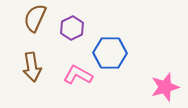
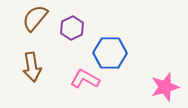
brown semicircle: rotated 16 degrees clockwise
pink L-shape: moved 7 px right, 4 px down
